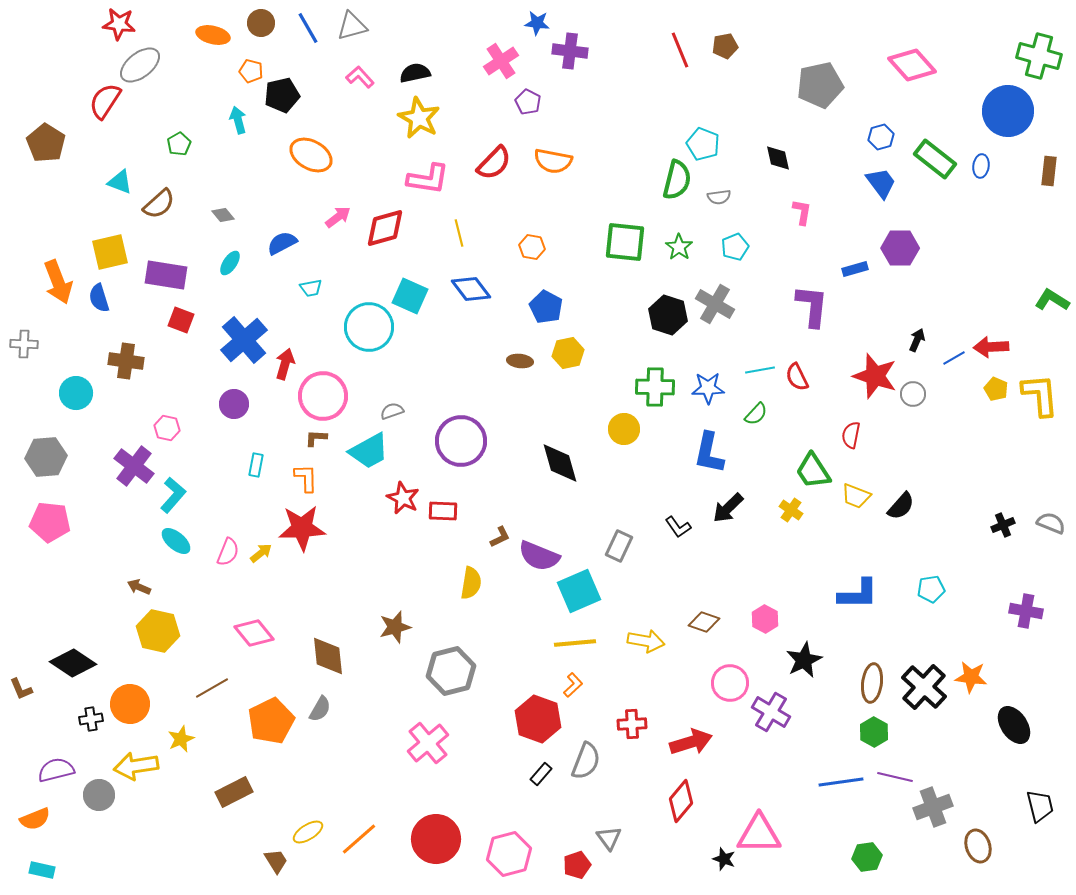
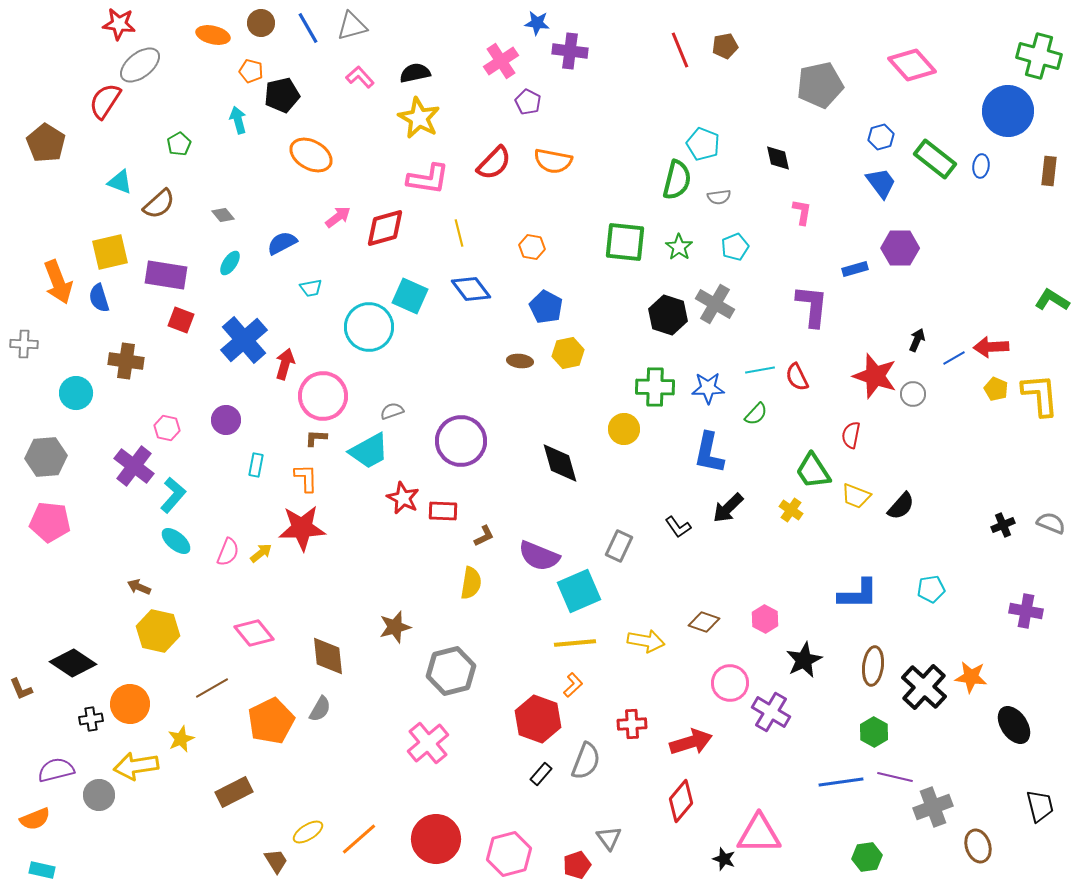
purple circle at (234, 404): moved 8 px left, 16 px down
brown L-shape at (500, 537): moved 16 px left, 1 px up
brown ellipse at (872, 683): moved 1 px right, 17 px up
